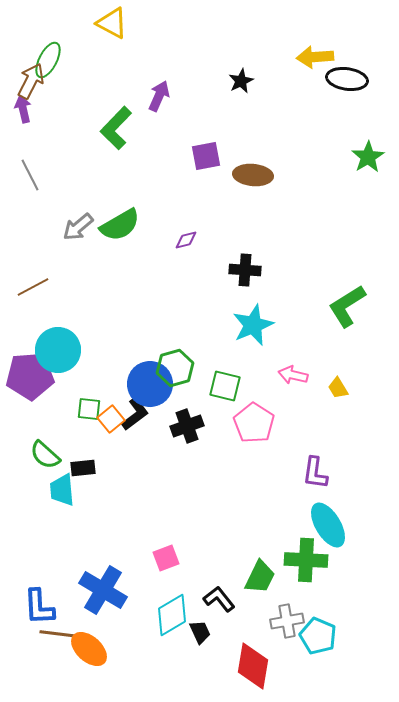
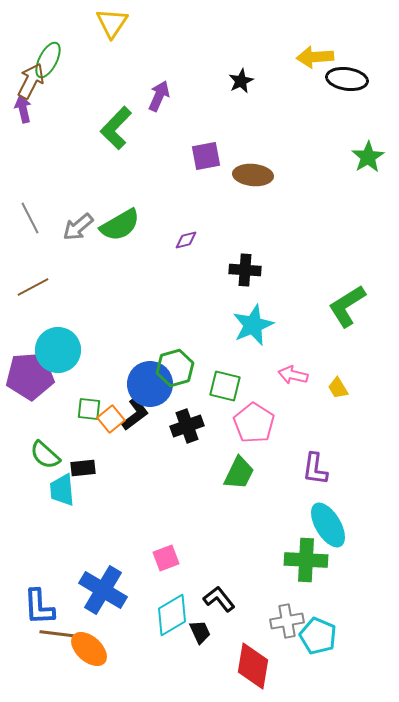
yellow triangle at (112, 23): rotated 36 degrees clockwise
gray line at (30, 175): moved 43 px down
purple L-shape at (315, 473): moved 4 px up
green trapezoid at (260, 577): moved 21 px left, 104 px up
